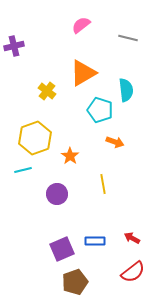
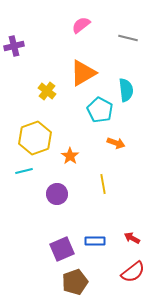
cyan pentagon: rotated 10 degrees clockwise
orange arrow: moved 1 px right, 1 px down
cyan line: moved 1 px right, 1 px down
